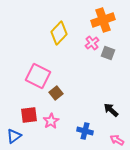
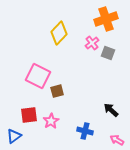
orange cross: moved 3 px right, 1 px up
brown square: moved 1 px right, 2 px up; rotated 24 degrees clockwise
